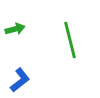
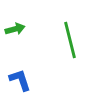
blue L-shape: rotated 70 degrees counterclockwise
